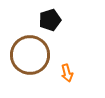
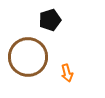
brown circle: moved 2 px left, 2 px down
